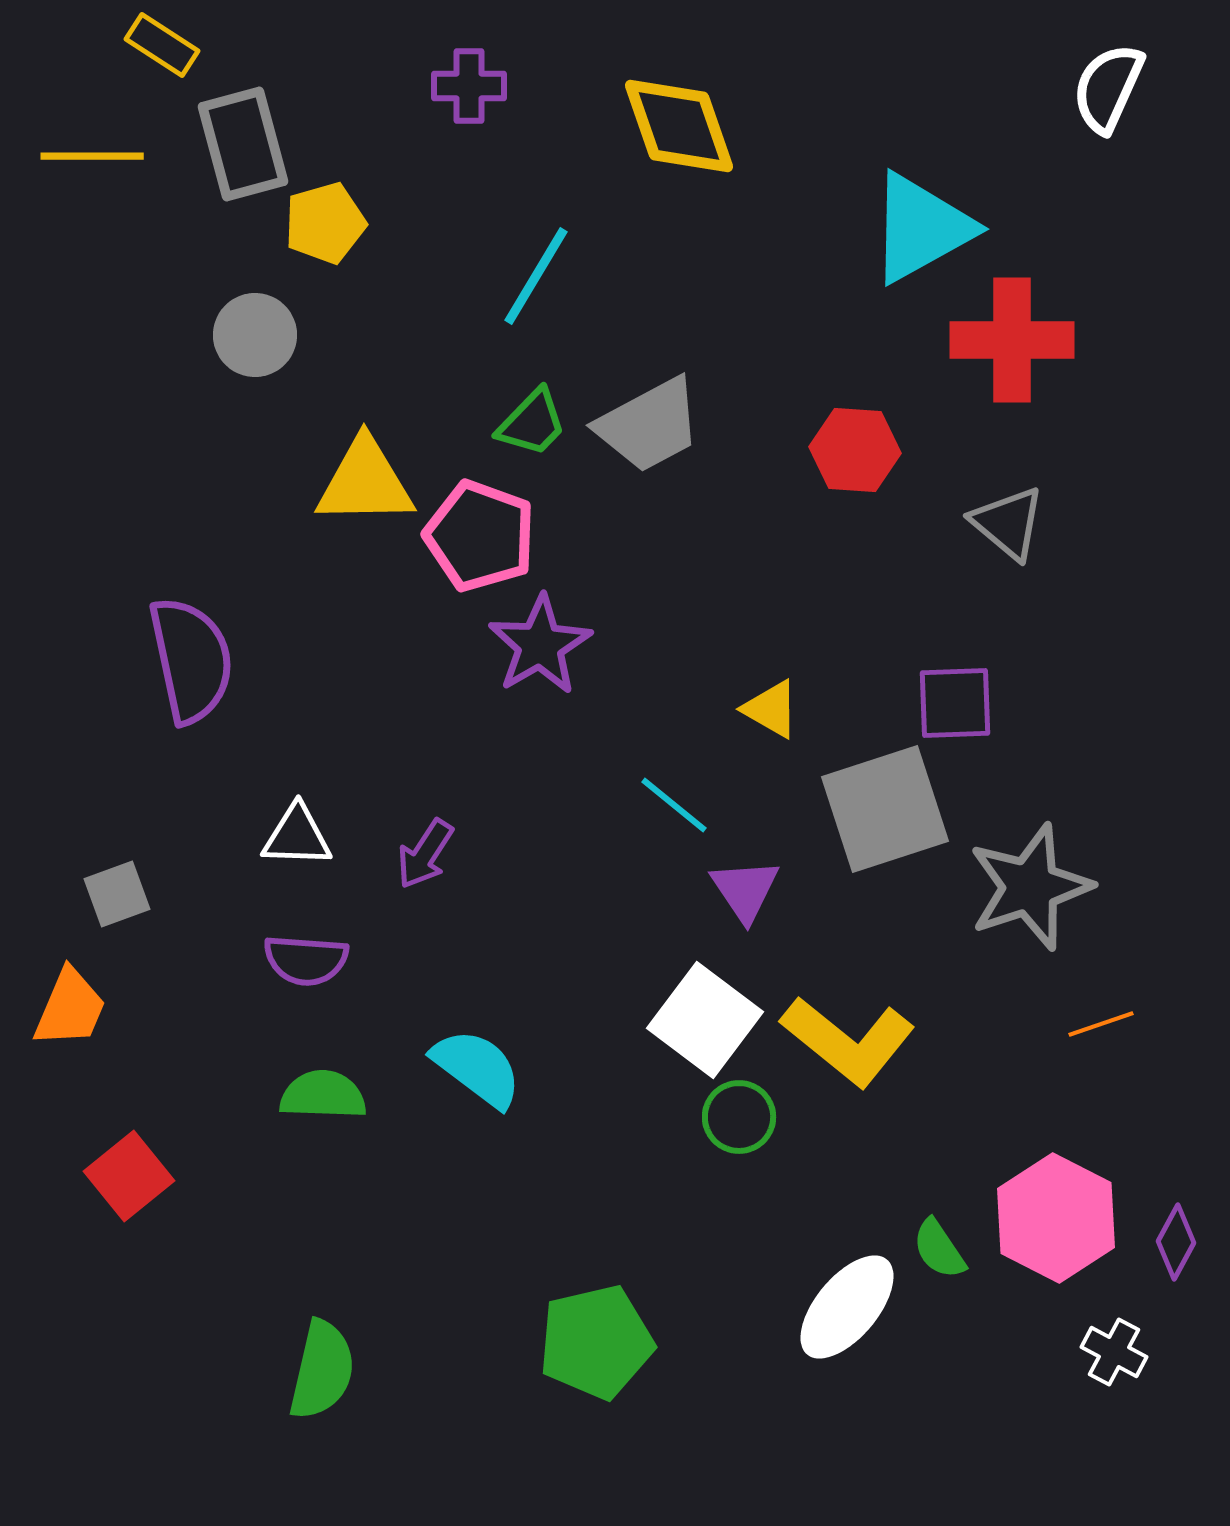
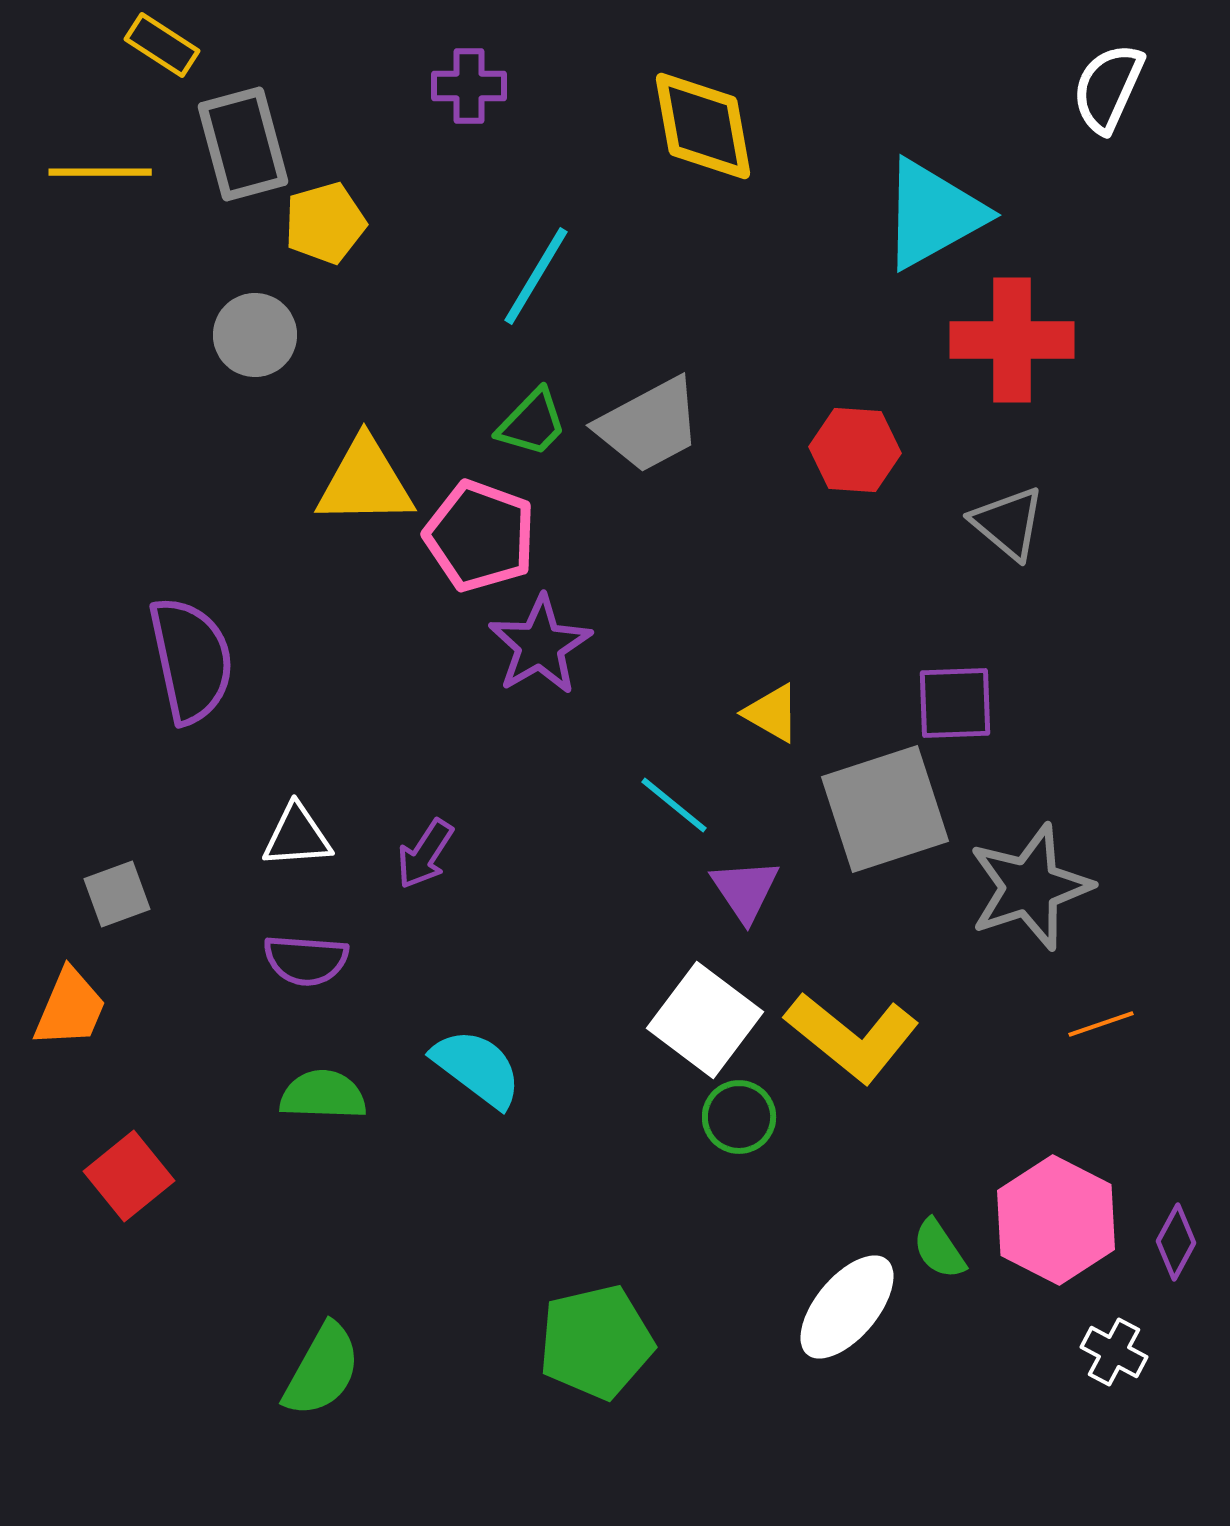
yellow diamond at (679, 126): moved 24 px right; rotated 9 degrees clockwise
yellow line at (92, 156): moved 8 px right, 16 px down
cyan triangle at (921, 228): moved 12 px right, 14 px up
yellow triangle at (771, 709): moved 1 px right, 4 px down
white triangle at (297, 836): rotated 6 degrees counterclockwise
yellow L-shape at (848, 1041): moved 4 px right, 4 px up
pink hexagon at (1056, 1218): moved 2 px down
green semicircle at (322, 1370): rotated 16 degrees clockwise
